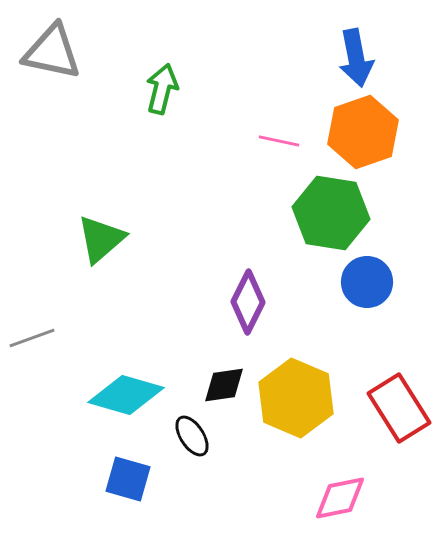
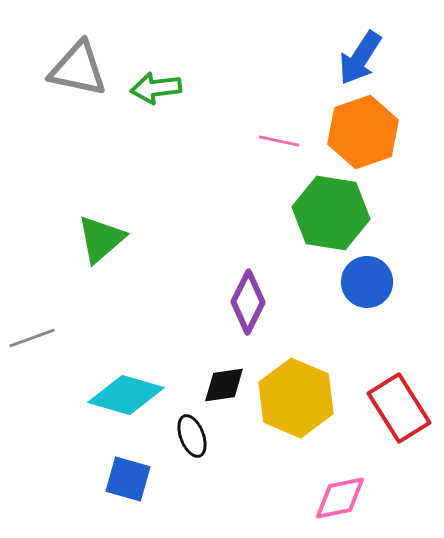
gray triangle: moved 26 px right, 17 px down
blue arrow: moved 4 px right; rotated 44 degrees clockwise
green arrow: moved 6 px left, 1 px up; rotated 111 degrees counterclockwise
black ellipse: rotated 12 degrees clockwise
